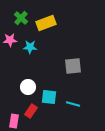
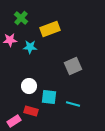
yellow rectangle: moved 4 px right, 6 px down
gray square: rotated 18 degrees counterclockwise
white circle: moved 1 px right, 1 px up
red rectangle: rotated 72 degrees clockwise
pink rectangle: rotated 48 degrees clockwise
